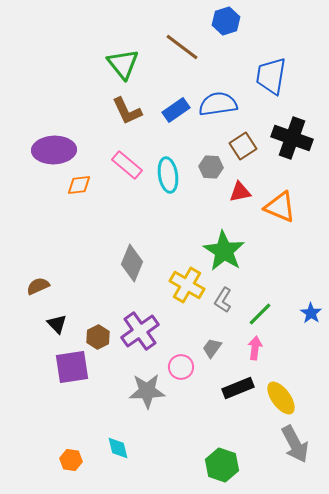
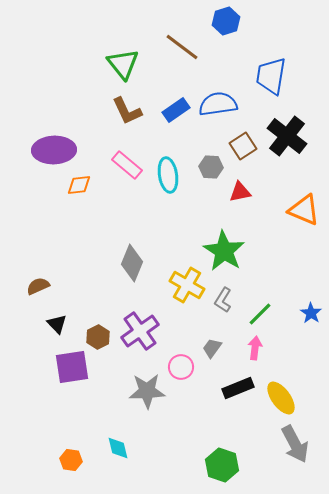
black cross: moved 5 px left, 2 px up; rotated 18 degrees clockwise
orange triangle: moved 24 px right, 3 px down
